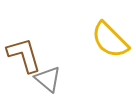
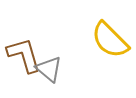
gray triangle: moved 1 px right, 10 px up
